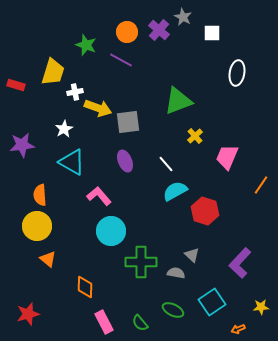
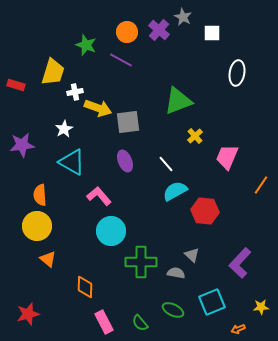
red hexagon: rotated 12 degrees counterclockwise
cyan square: rotated 12 degrees clockwise
